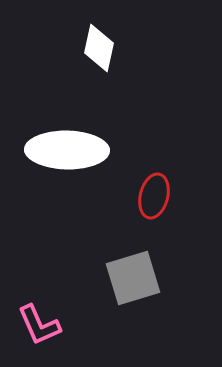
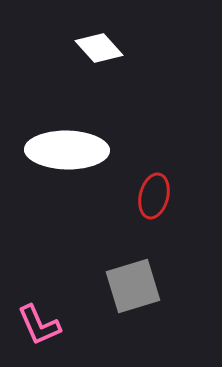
white diamond: rotated 54 degrees counterclockwise
gray square: moved 8 px down
